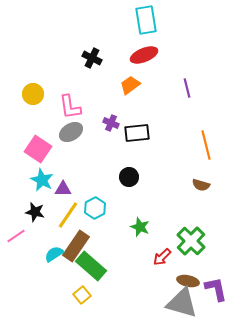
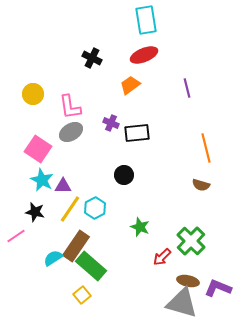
orange line: moved 3 px down
black circle: moved 5 px left, 2 px up
purple triangle: moved 3 px up
yellow line: moved 2 px right, 6 px up
cyan semicircle: moved 1 px left, 4 px down
purple L-shape: moved 2 px right, 1 px up; rotated 56 degrees counterclockwise
